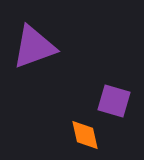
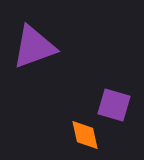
purple square: moved 4 px down
